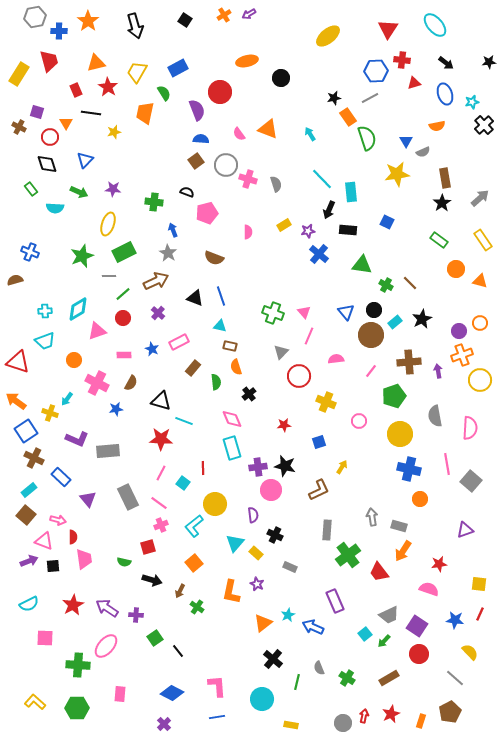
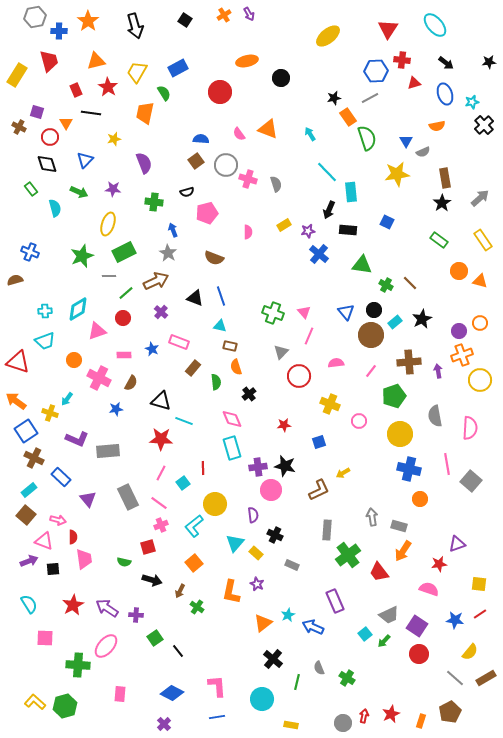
purple arrow at (249, 14): rotated 88 degrees counterclockwise
orange triangle at (96, 63): moved 2 px up
yellow rectangle at (19, 74): moved 2 px left, 1 px down
purple semicircle at (197, 110): moved 53 px left, 53 px down
yellow star at (114, 132): moved 7 px down
cyan line at (322, 179): moved 5 px right, 7 px up
black semicircle at (187, 192): rotated 144 degrees clockwise
cyan semicircle at (55, 208): rotated 108 degrees counterclockwise
orange circle at (456, 269): moved 3 px right, 2 px down
green line at (123, 294): moved 3 px right, 1 px up
purple cross at (158, 313): moved 3 px right, 1 px up
pink rectangle at (179, 342): rotated 48 degrees clockwise
pink semicircle at (336, 359): moved 4 px down
pink cross at (97, 383): moved 2 px right, 5 px up
yellow cross at (326, 402): moved 4 px right, 2 px down
yellow arrow at (342, 467): moved 1 px right, 6 px down; rotated 152 degrees counterclockwise
cyan square at (183, 483): rotated 16 degrees clockwise
purple triangle at (465, 530): moved 8 px left, 14 px down
black square at (53, 566): moved 3 px down
gray rectangle at (290, 567): moved 2 px right, 2 px up
cyan semicircle at (29, 604): rotated 96 degrees counterclockwise
red line at (480, 614): rotated 32 degrees clockwise
yellow semicircle at (470, 652): rotated 84 degrees clockwise
brown rectangle at (389, 678): moved 97 px right
green hexagon at (77, 708): moved 12 px left, 2 px up; rotated 15 degrees counterclockwise
